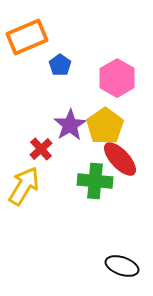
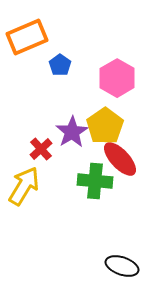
purple star: moved 2 px right, 7 px down
